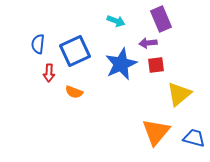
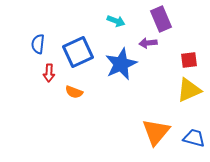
blue square: moved 3 px right, 1 px down
red square: moved 33 px right, 5 px up
yellow triangle: moved 10 px right, 4 px up; rotated 16 degrees clockwise
